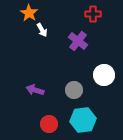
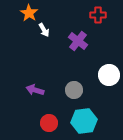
red cross: moved 5 px right, 1 px down
white arrow: moved 2 px right
white circle: moved 5 px right
cyan hexagon: moved 1 px right, 1 px down
red circle: moved 1 px up
